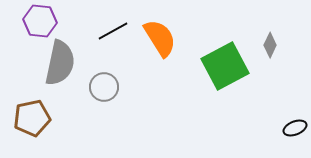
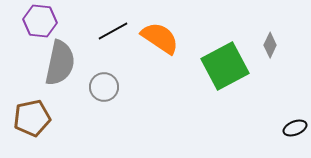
orange semicircle: rotated 24 degrees counterclockwise
